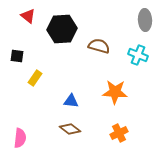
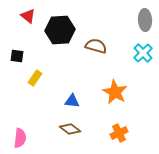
black hexagon: moved 2 px left, 1 px down
brown semicircle: moved 3 px left
cyan cross: moved 5 px right, 2 px up; rotated 24 degrees clockwise
orange star: rotated 25 degrees clockwise
blue triangle: moved 1 px right
